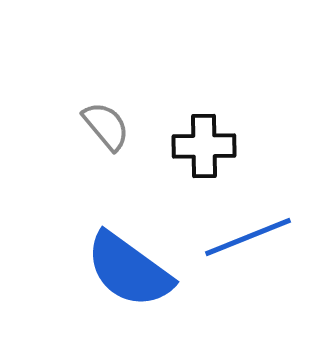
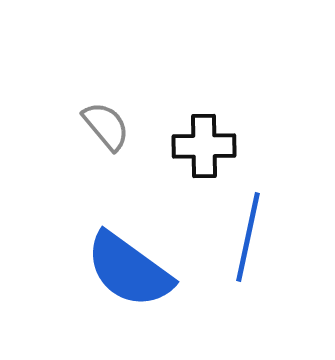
blue line: rotated 56 degrees counterclockwise
